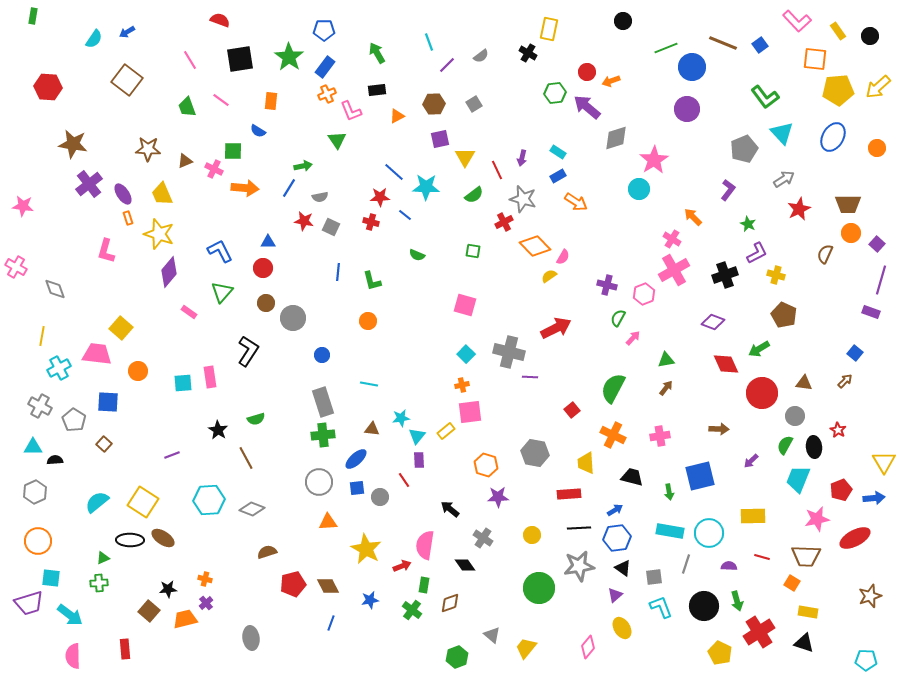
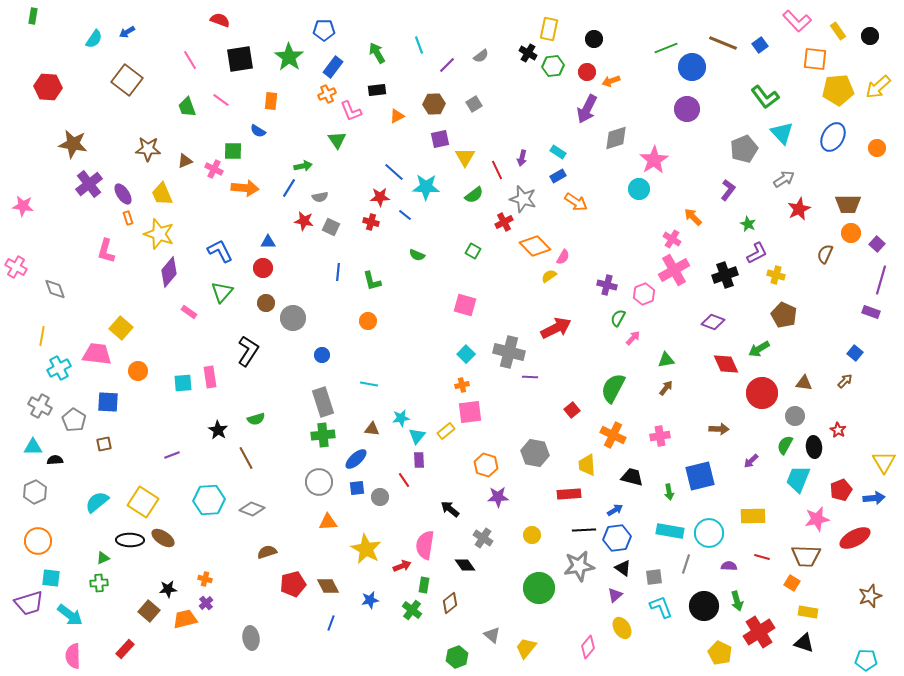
black circle at (623, 21): moved 29 px left, 18 px down
cyan line at (429, 42): moved 10 px left, 3 px down
blue rectangle at (325, 67): moved 8 px right
green hexagon at (555, 93): moved 2 px left, 27 px up
purple arrow at (587, 107): moved 2 px down; rotated 104 degrees counterclockwise
green square at (473, 251): rotated 21 degrees clockwise
brown square at (104, 444): rotated 35 degrees clockwise
yellow trapezoid at (586, 463): moved 1 px right, 2 px down
black line at (579, 528): moved 5 px right, 2 px down
brown diamond at (450, 603): rotated 20 degrees counterclockwise
red rectangle at (125, 649): rotated 48 degrees clockwise
